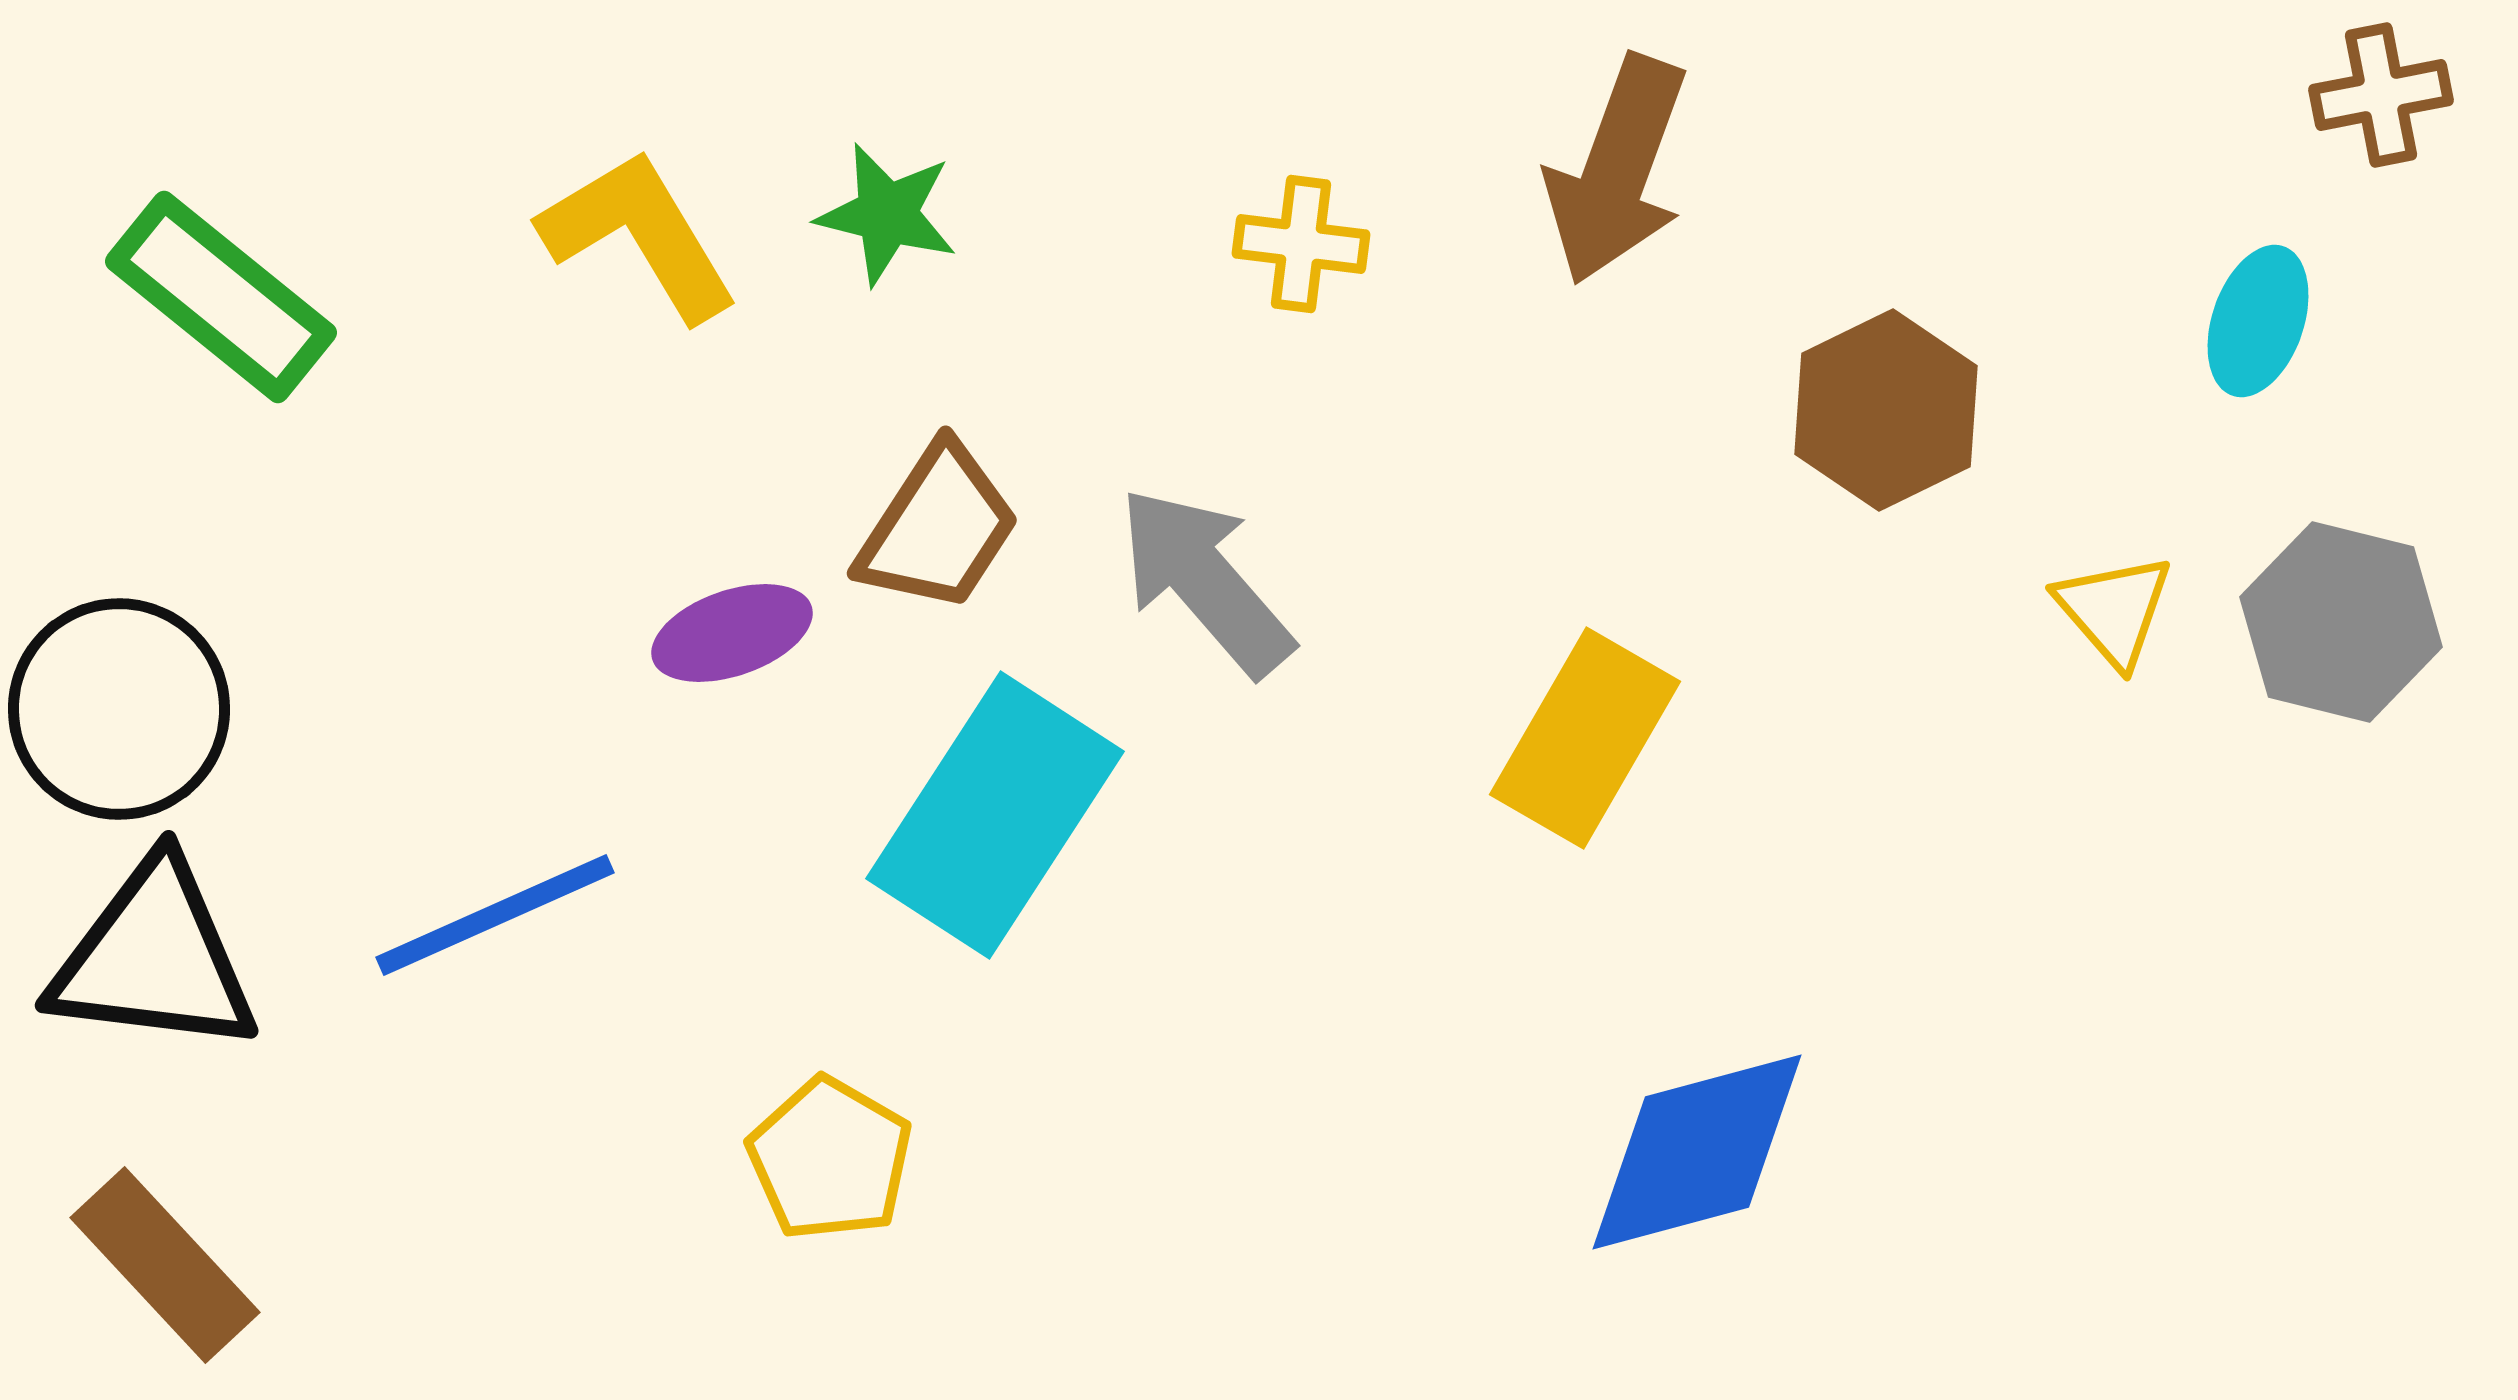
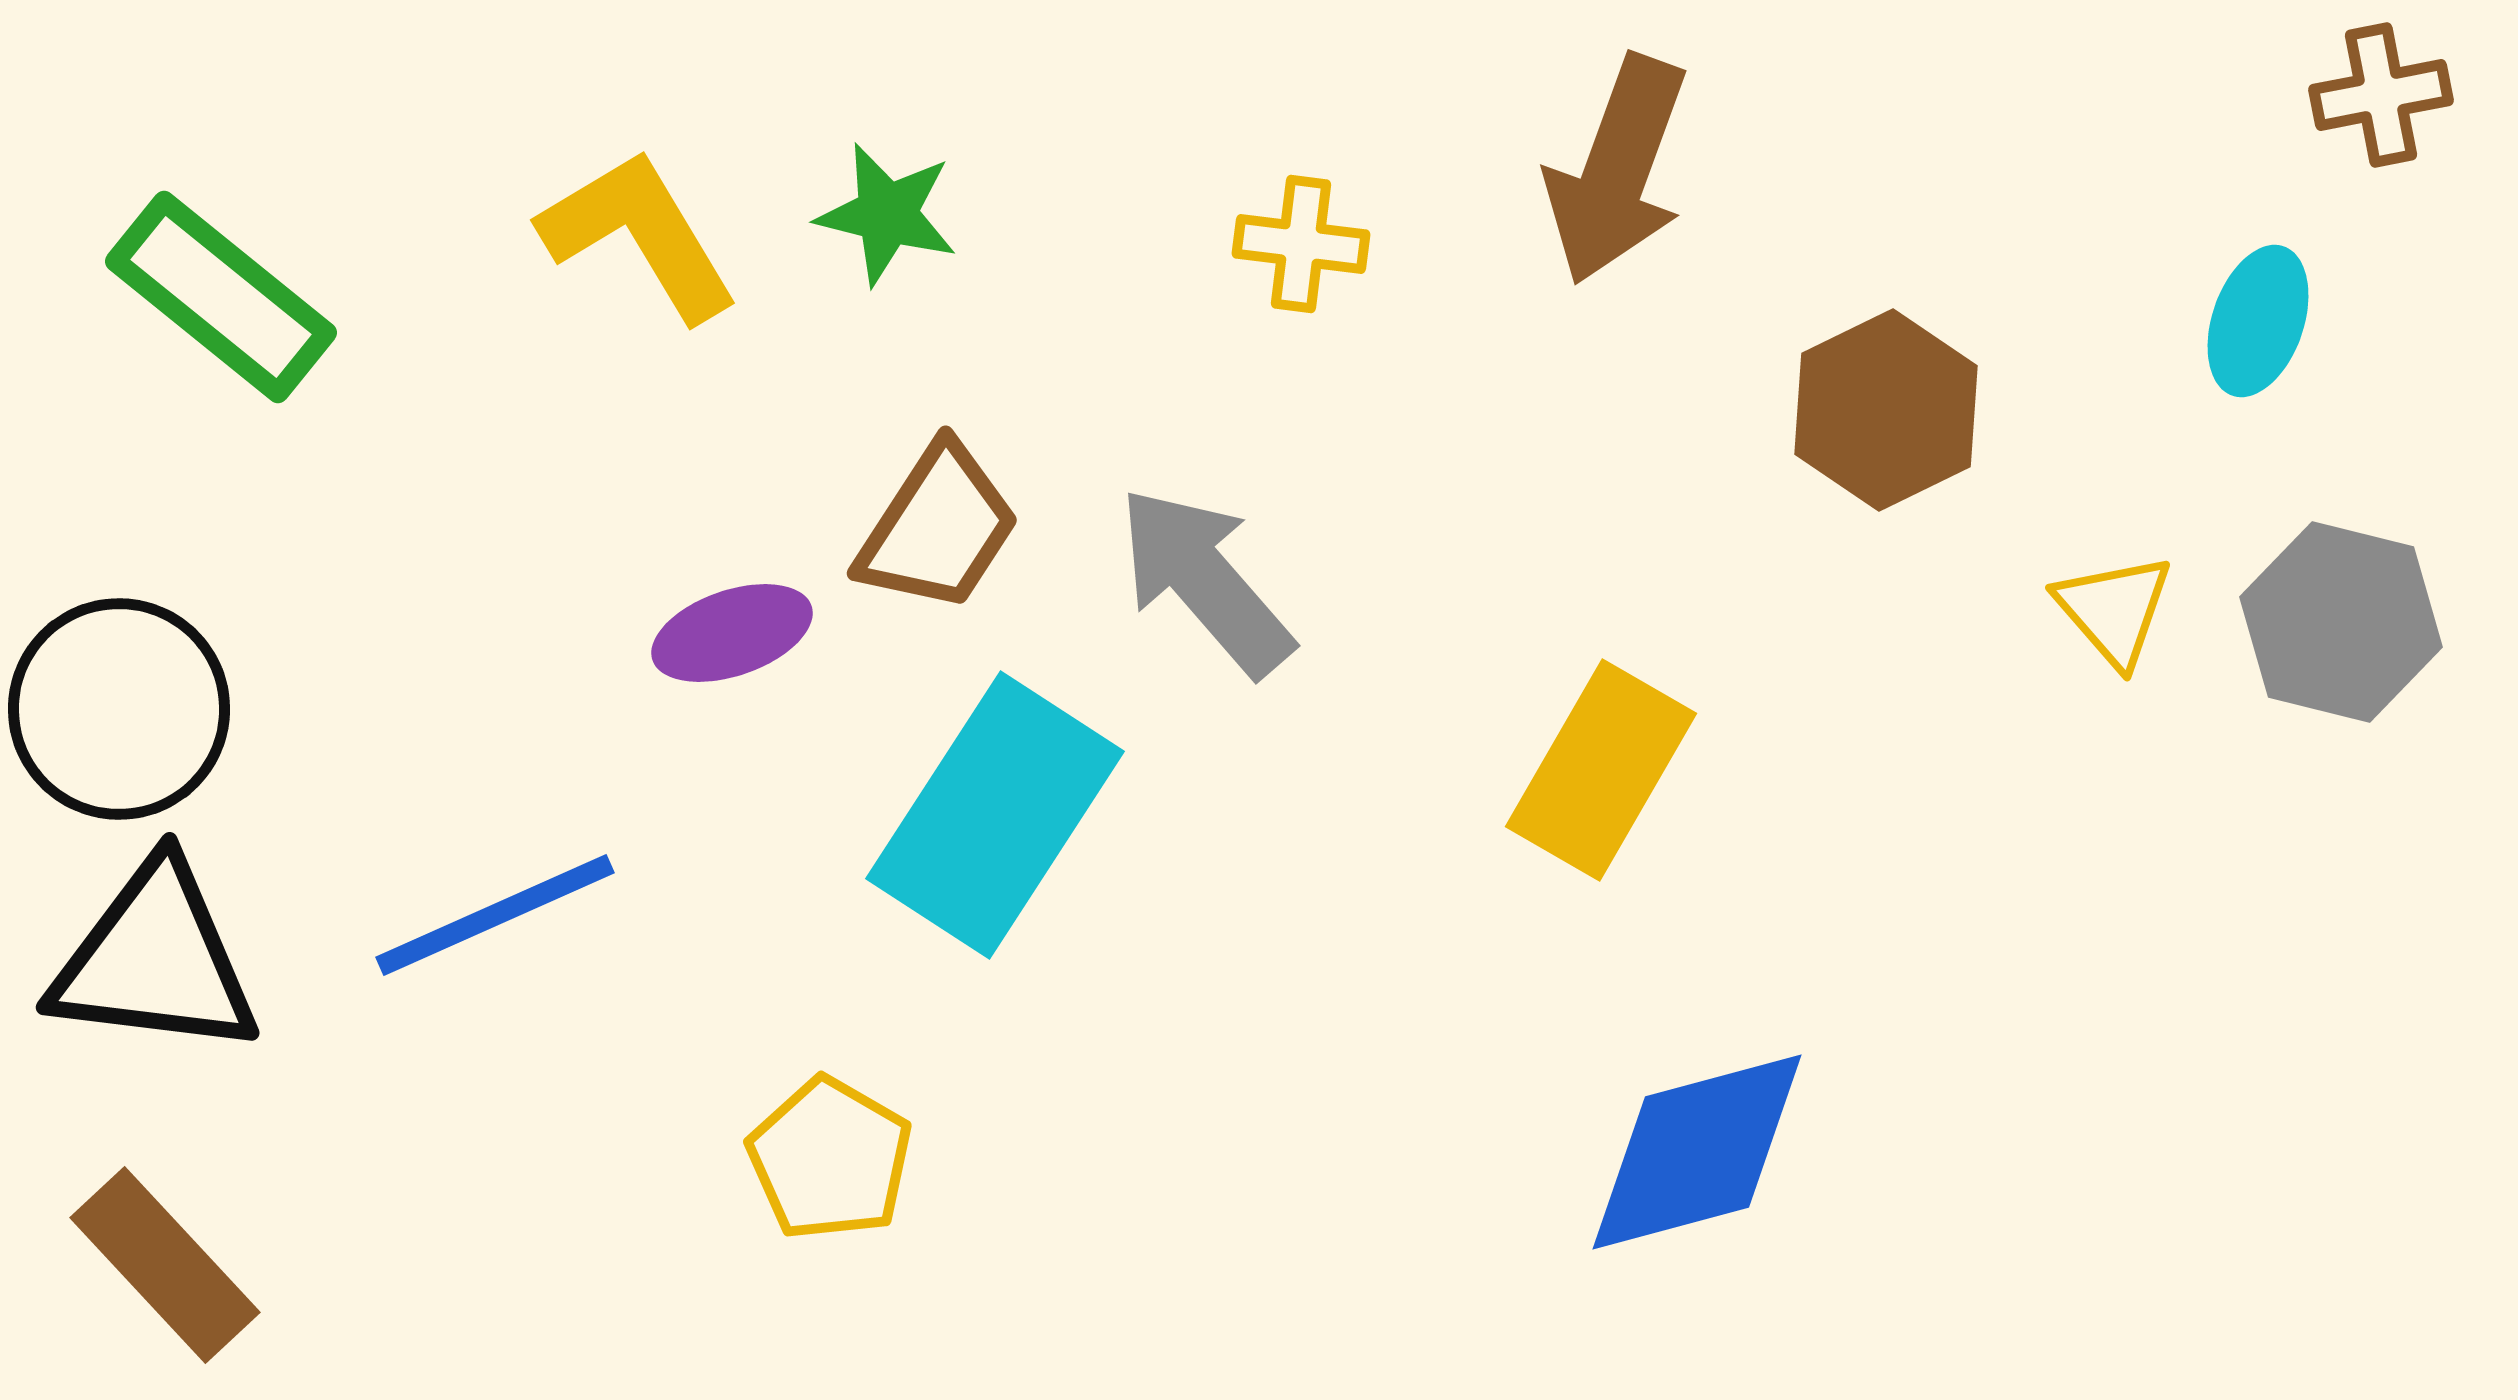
yellow rectangle: moved 16 px right, 32 px down
black triangle: moved 1 px right, 2 px down
